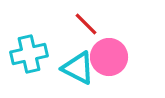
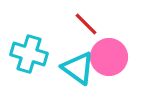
cyan cross: rotated 30 degrees clockwise
cyan triangle: rotated 9 degrees clockwise
